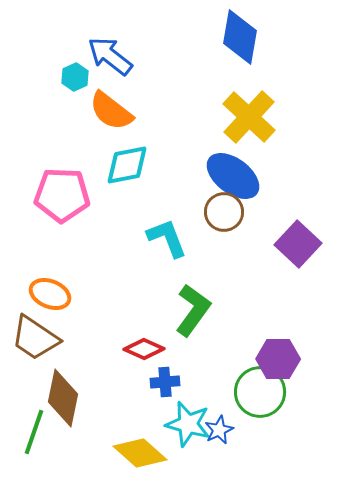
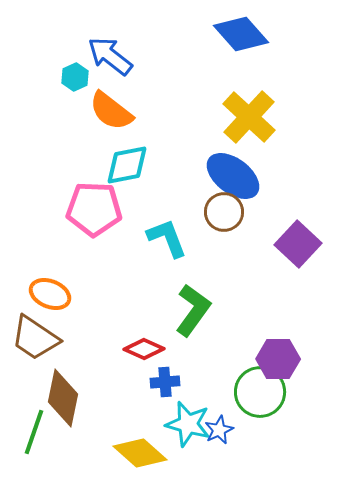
blue diamond: moved 1 px right, 3 px up; rotated 52 degrees counterclockwise
pink pentagon: moved 32 px right, 14 px down
